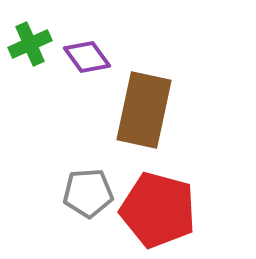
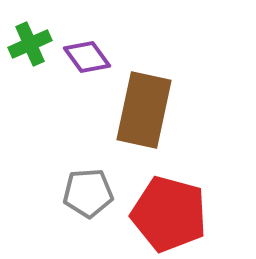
red pentagon: moved 11 px right, 4 px down
